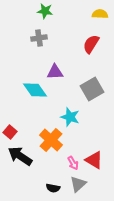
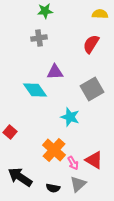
green star: rotated 14 degrees counterclockwise
orange cross: moved 3 px right, 10 px down
black arrow: moved 21 px down
